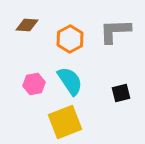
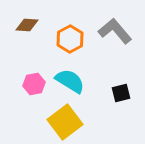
gray L-shape: rotated 52 degrees clockwise
cyan semicircle: rotated 24 degrees counterclockwise
yellow square: rotated 16 degrees counterclockwise
